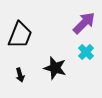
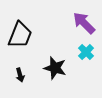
purple arrow: rotated 90 degrees counterclockwise
